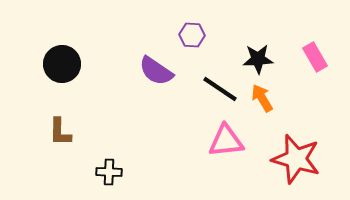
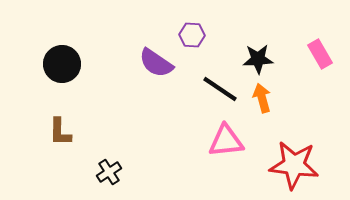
pink rectangle: moved 5 px right, 3 px up
purple semicircle: moved 8 px up
orange arrow: rotated 16 degrees clockwise
red star: moved 2 px left, 6 px down; rotated 9 degrees counterclockwise
black cross: rotated 35 degrees counterclockwise
